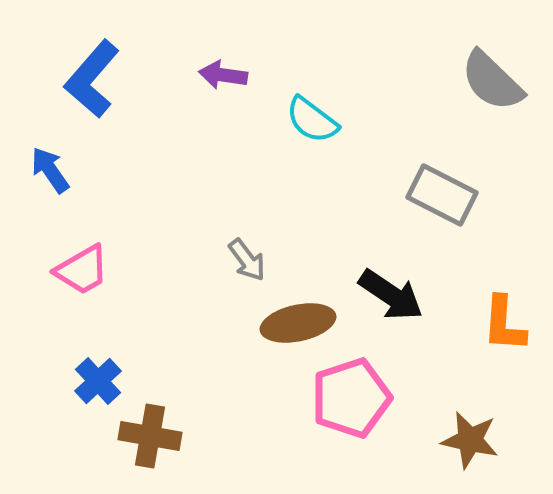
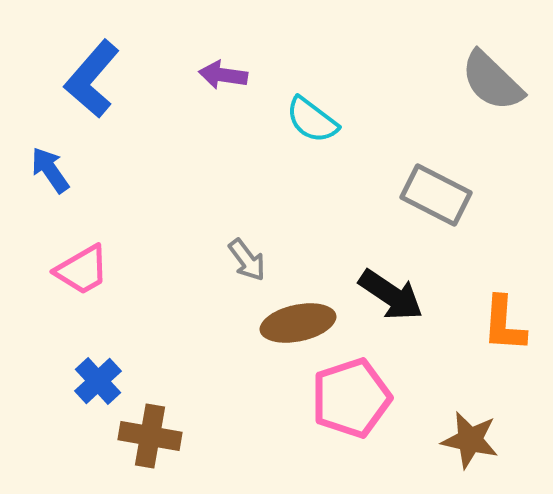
gray rectangle: moved 6 px left
